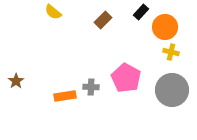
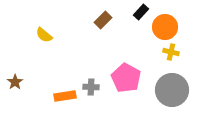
yellow semicircle: moved 9 px left, 23 px down
brown star: moved 1 px left, 1 px down
